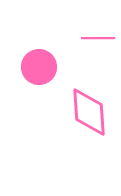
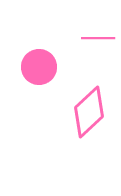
pink diamond: rotated 51 degrees clockwise
